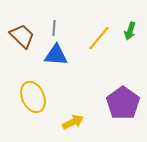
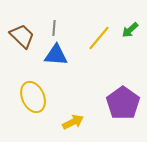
green arrow: moved 1 px up; rotated 30 degrees clockwise
